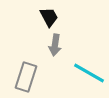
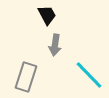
black trapezoid: moved 2 px left, 2 px up
cyan line: moved 2 px down; rotated 16 degrees clockwise
